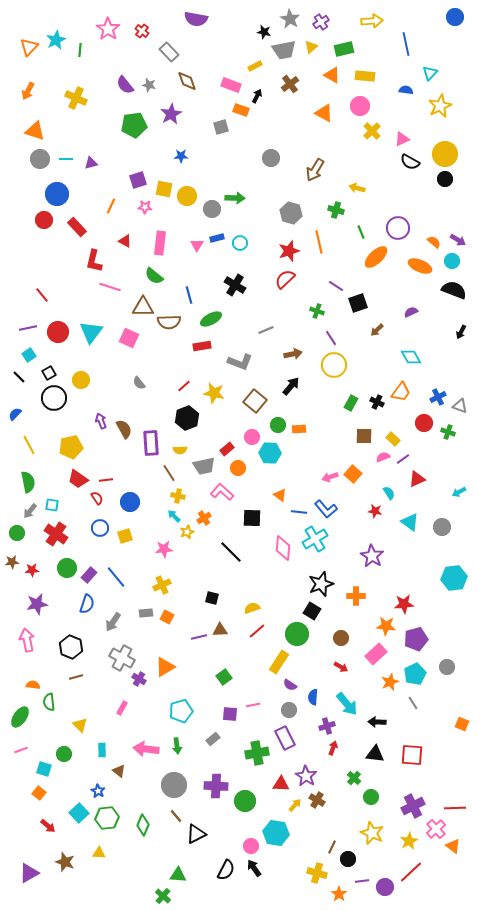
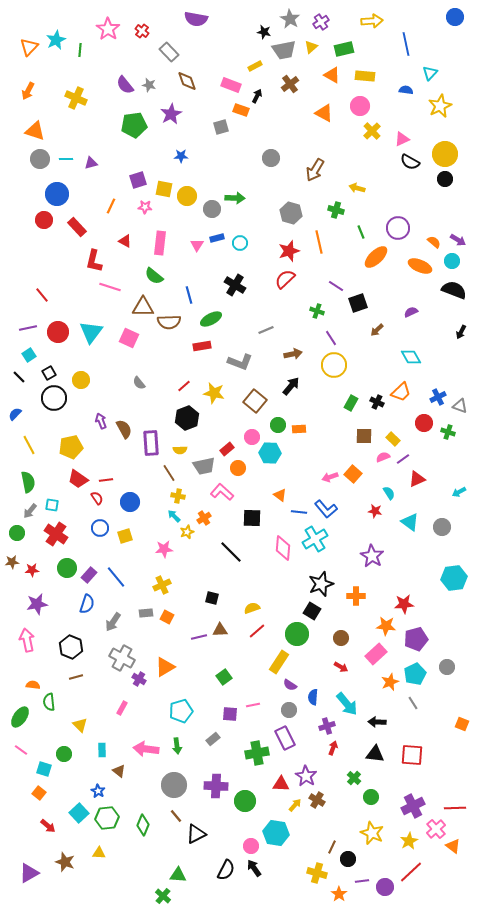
orange trapezoid at (401, 392): rotated 10 degrees clockwise
pink line at (21, 750): rotated 56 degrees clockwise
